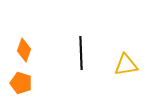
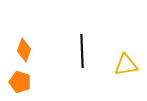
black line: moved 1 px right, 2 px up
orange pentagon: moved 1 px left, 1 px up
